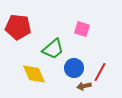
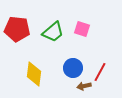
red pentagon: moved 1 px left, 2 px down
green trapezoid: moved 17 px up
blue circle: moved 1 px left
yellow diamond: rotated 30 degrees clockwise
